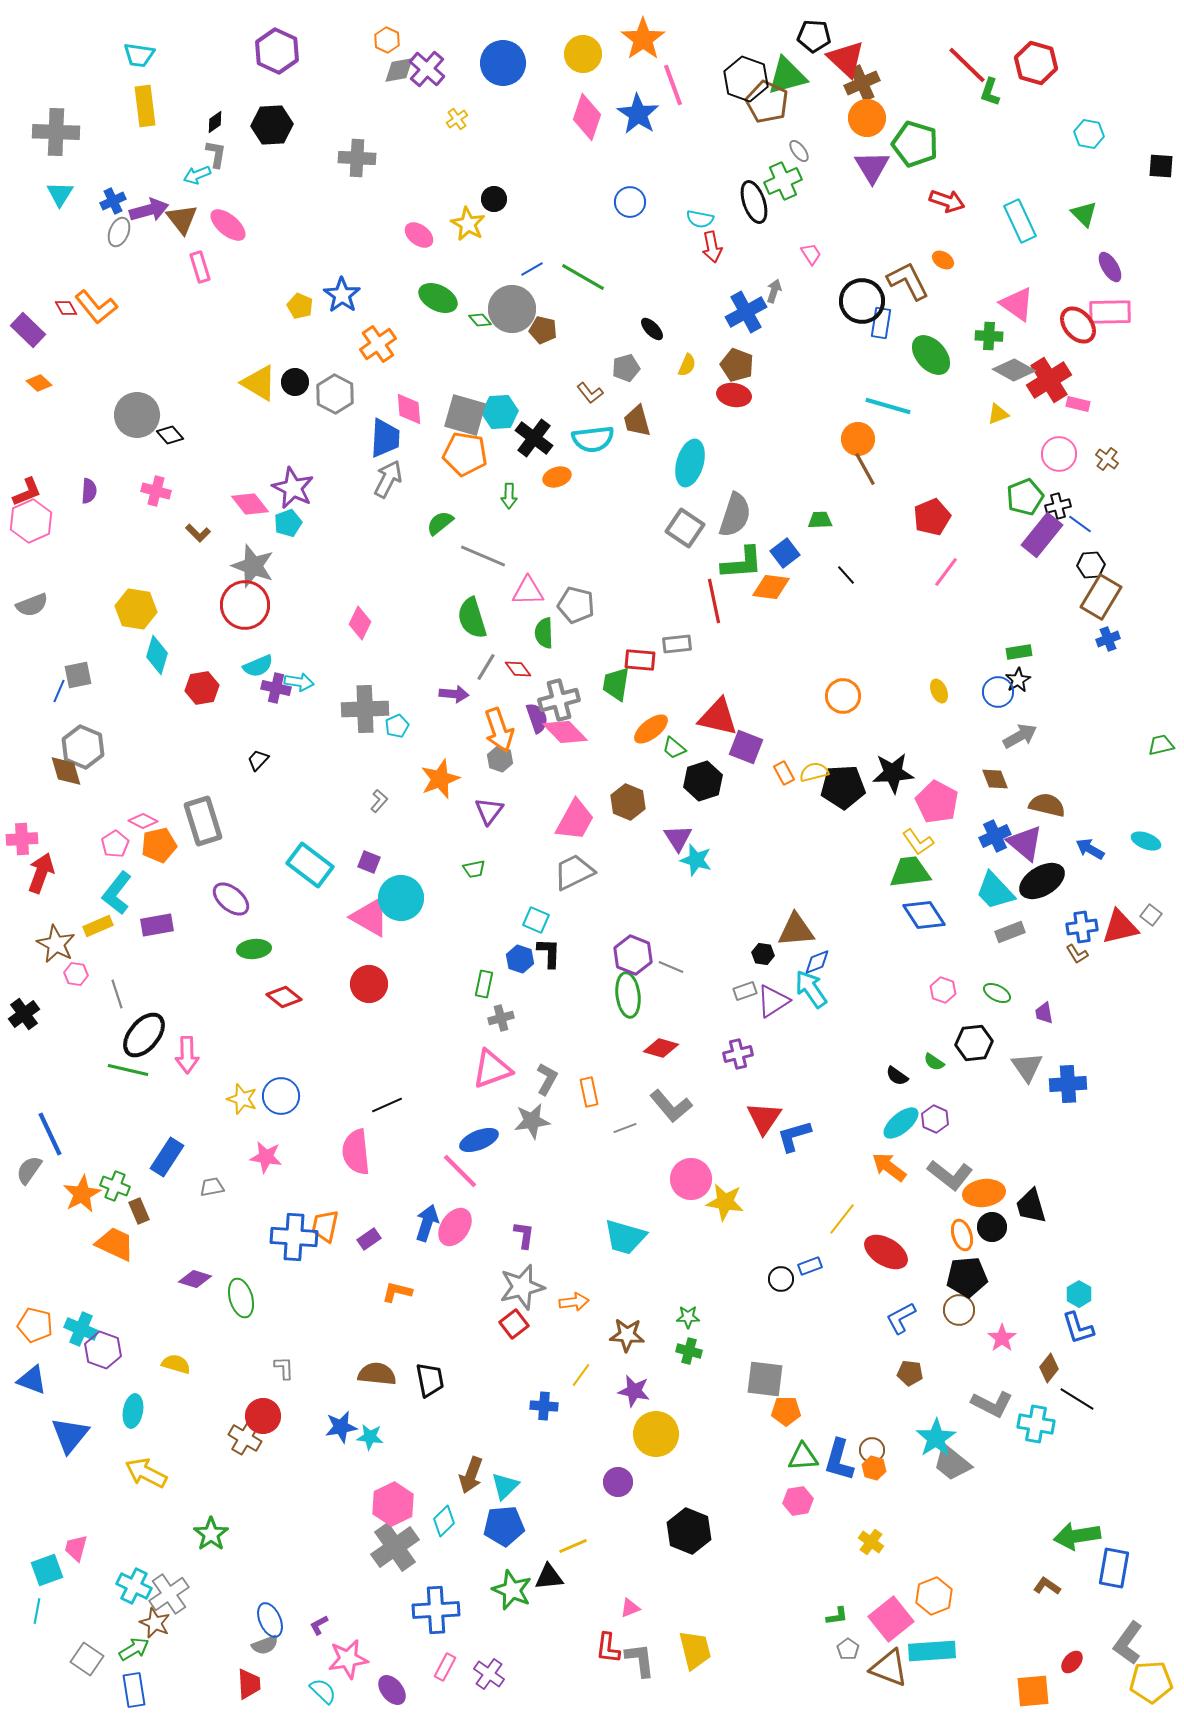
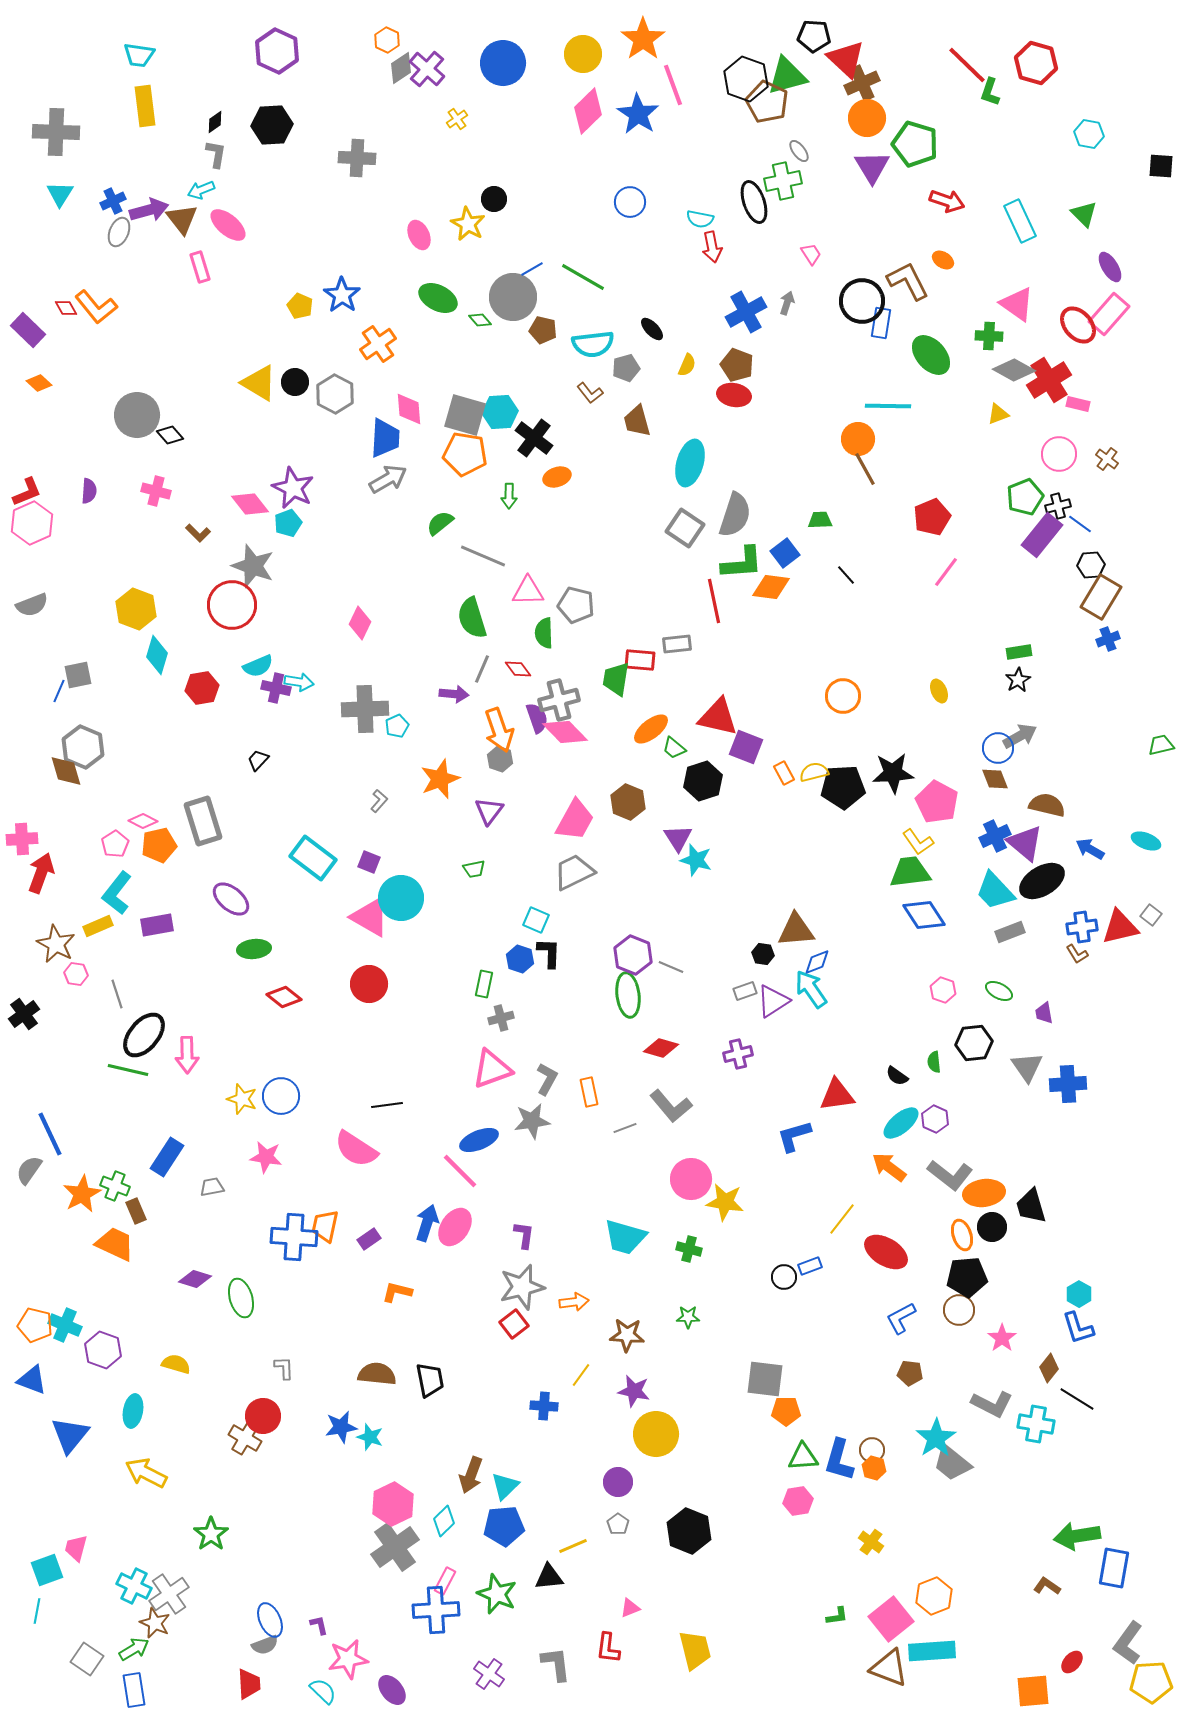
gray diamond at (399, 70): moved 2 px right, 2 px up; rotated 24 degrees counterclockwise
pink diamond at (587, 117): moved 1 px right, 6 px up; rotated 27 degrees clockwise
cyan arrow at (197, 175): moved 4 px right, 15 px down
green cross at (783, 181): rotated 12 degrees clockwise
pink ellipse at (419, 235): rotated 28 degrees clockwise
gray arrow at (774, 291): moved 13 px right, 12 px down
gray circle at (512, 309): moved 1 px right, 12 px up
pink rectangle at (1110, 312): moved 1 px left, 2 px down; rotated 48 degrees counterclockwise
cyan line at (888, 406): rotated 15 degrees counterclockwise
cyan semicircle at (593, 439): moved 95 px up
gray arrow at (388, 479): rotated 33 degrees clockwise
pink hexagon at (31, 521): moved 1 px right, 2 px down
red circle at (245, 605): moved 13 px left
yellow hexagon at (136, 609): rotated 12 degrees clockwise
gray line at (486, 667): moved 4 px left, 2 px down; rotated 8 degrees counterclockwise
green trapezoid at (616, 684): moved 5 px up
blue circle at (998, 692): moved 56 px down
cyan rectangle at (310, 865): moved 3 px right, 7 px up
green ellipse at (997, 993): moved 2 px right, 2 px up
green semicircle at (934, 1062): rotated 50 degrees clockwise
black line at (387, 1105): rotated 16 degrees clockwise
red triangle at (764, 1118): moved 73 px right, 23 px up; rotated 48 degrees clockwise
pink semicircle at (356, 1152): moved 3 px up; rotated 51 degrees counterclockwise
brown rectangle at (139, 1211): moved 3 px left
black circle at (781, 1279): moved 3 px right, 2 px up
cyan cross at (81, 1329): moved 16 px left, 4 px up
green cross at (689, 1351): moved 102 px up
cyan star at (370, 1437): rotated 12 degrees clockwise
green star at (512, 1590): moved 15 px left, 4 px down
purple L-shape at (319, 1625): rotated 105 degrees clockwise
gray pentagon at (848, 1649): moved 230 px left, 125 px up
gray L-shape at (640, 1660): moved 84 px left, 4 px down
pink rectangle at (445, 1667): moved 86 px up
